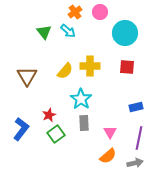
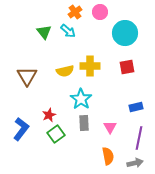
red square: rotated 14 degrees counterclockwise
yellow semicircle: rotated 36 degrees clockwise
pink triangle: moved 5 px up
orange semicircle: rotated 60 degrees counterclockwise
